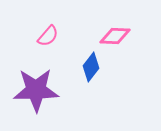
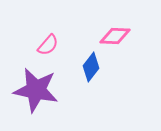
pink semicircle: moved 9 px down
purple star: rotated 12 degrees clockwise
